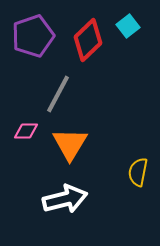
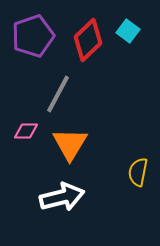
cyan square: moved 5 px down; rotated 15 degrees counterclockwise
white arrow: moved 3 px left, 2 px up
